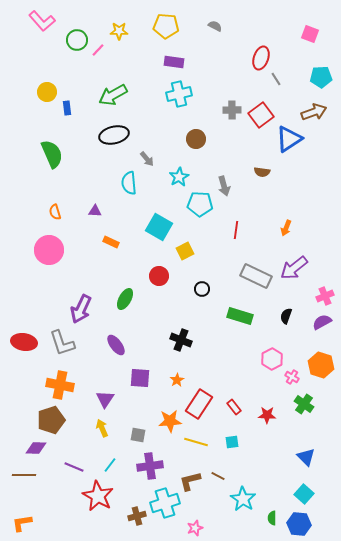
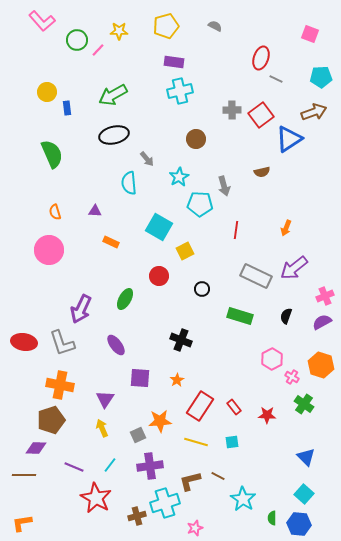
yellow pentagon at (166, 26): rotated 20 degrees counterclockwise
gray line at (276, 79): rotated 32 degrees counterclockwise
cyan cross at (179, 94): moved 1 px right, 3 px up
brown semicircle at (262, 172): rotated 21 degrees counterclockwise
red rectangle at (199, 404): moved 1 px right, 2 px down
orange star at (170, 421): moved 10 px left
gray square at (138, 435): rotated 35 degrees counterclockwise
red star at (98, 496): moved 2 px left, 2 px down
